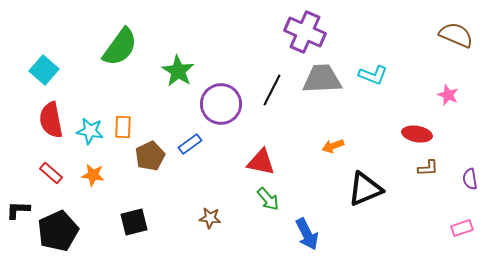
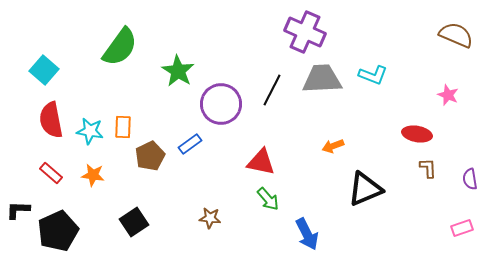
brown L-shape: rotated 90 degrees counterclockwise
black square: rotated 20 degrees counterclockwise
